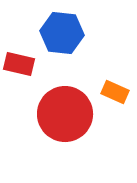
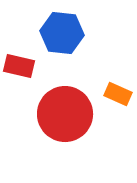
red rectangle: moved 2 px down
orange rectangle: moved 3 px right, 2 px down
